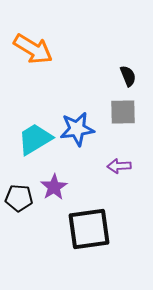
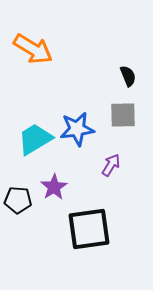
gray square: moved 3 px down
purple arrow: moved 8 px left, 1 px up; rotated 125 degrees clockwise
black pentagon: moved 1 px left, 2 px down
